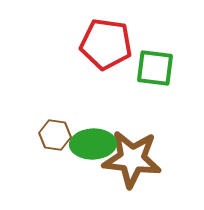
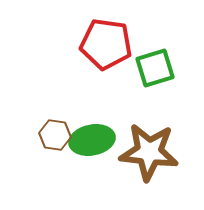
green square: rotated 24 degrees counterclockwise
green ellipse: moved 1 px left, 4 px up; rotated 9 degrees counterclockwise
brown star: moved 17 px right, 7 px up
